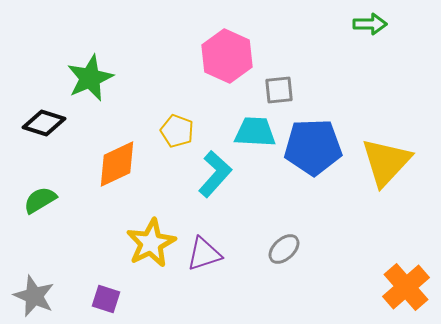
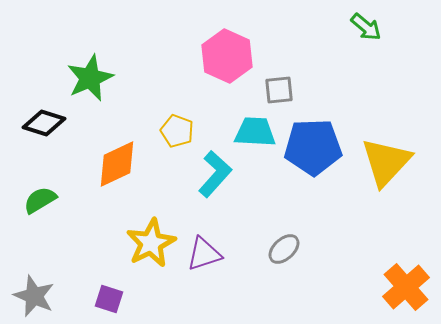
green arrow: moved 4 px left, 3 px down; rotated 40 degrees clockwise
purple square: moved 3 px right
